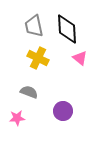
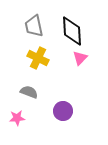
black diamond: moved 5 px right, 2 px down
pink triangle: rotated 35 degrees clockwise
